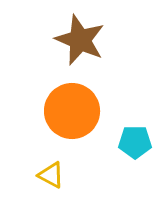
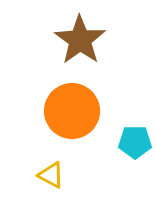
brown star: rotated 12 degrees clockwise
